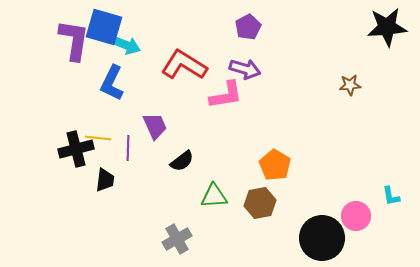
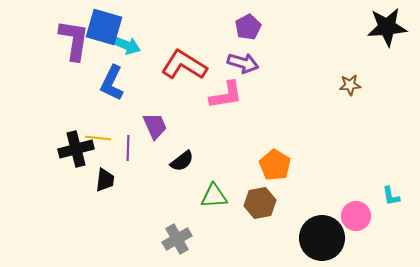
purple arrow: moved 2 px left, 6 px up
